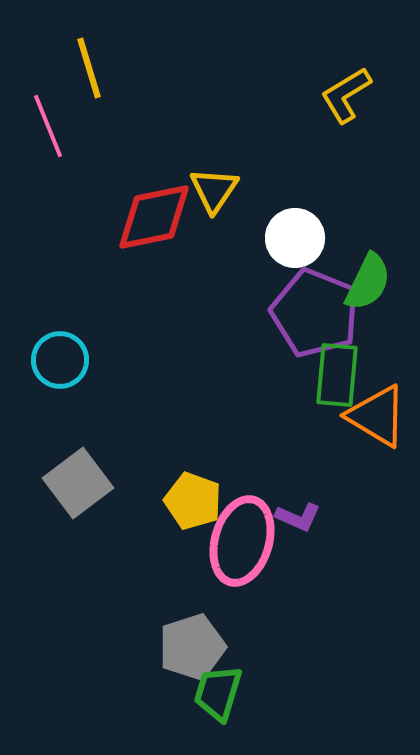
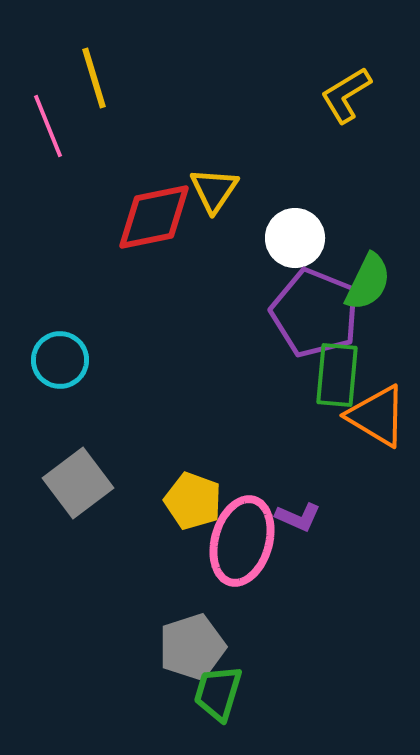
yellow line: moved 5 px right, 10 px down
